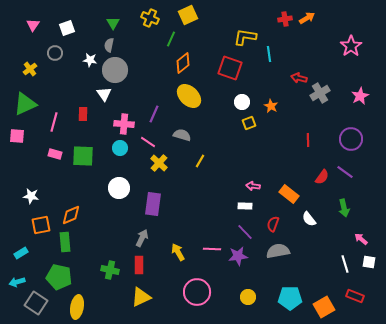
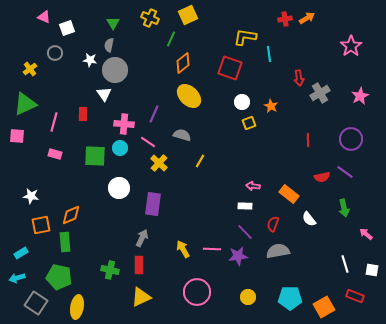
pink triangle at (33, 25): moved 11 px right, 8 px up; rotated 40 degrees counterclockwise
red arrow at (299, 78): rotated 112 degrees counterclockwise
green square at (83, 156): moved 12 px right
red semicircle at (322, 177): rotated 42 degrees clockwise
pink arrow at (361, 239): moved 5 px right, 5 px up
yellow arrow at (178, 252): moved 5 px right, 3 px up
white square at (369, 262): moved 3 px right, 8 px down
cyan arrow at (17, 282): moved 4 px up
